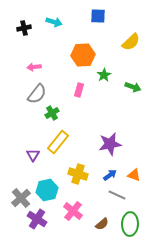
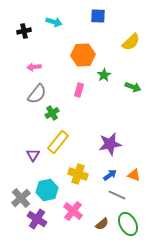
black cross: moved 3 px down
green ellipse: moved 2 px left; rotated 30 degrees counterclockwise
